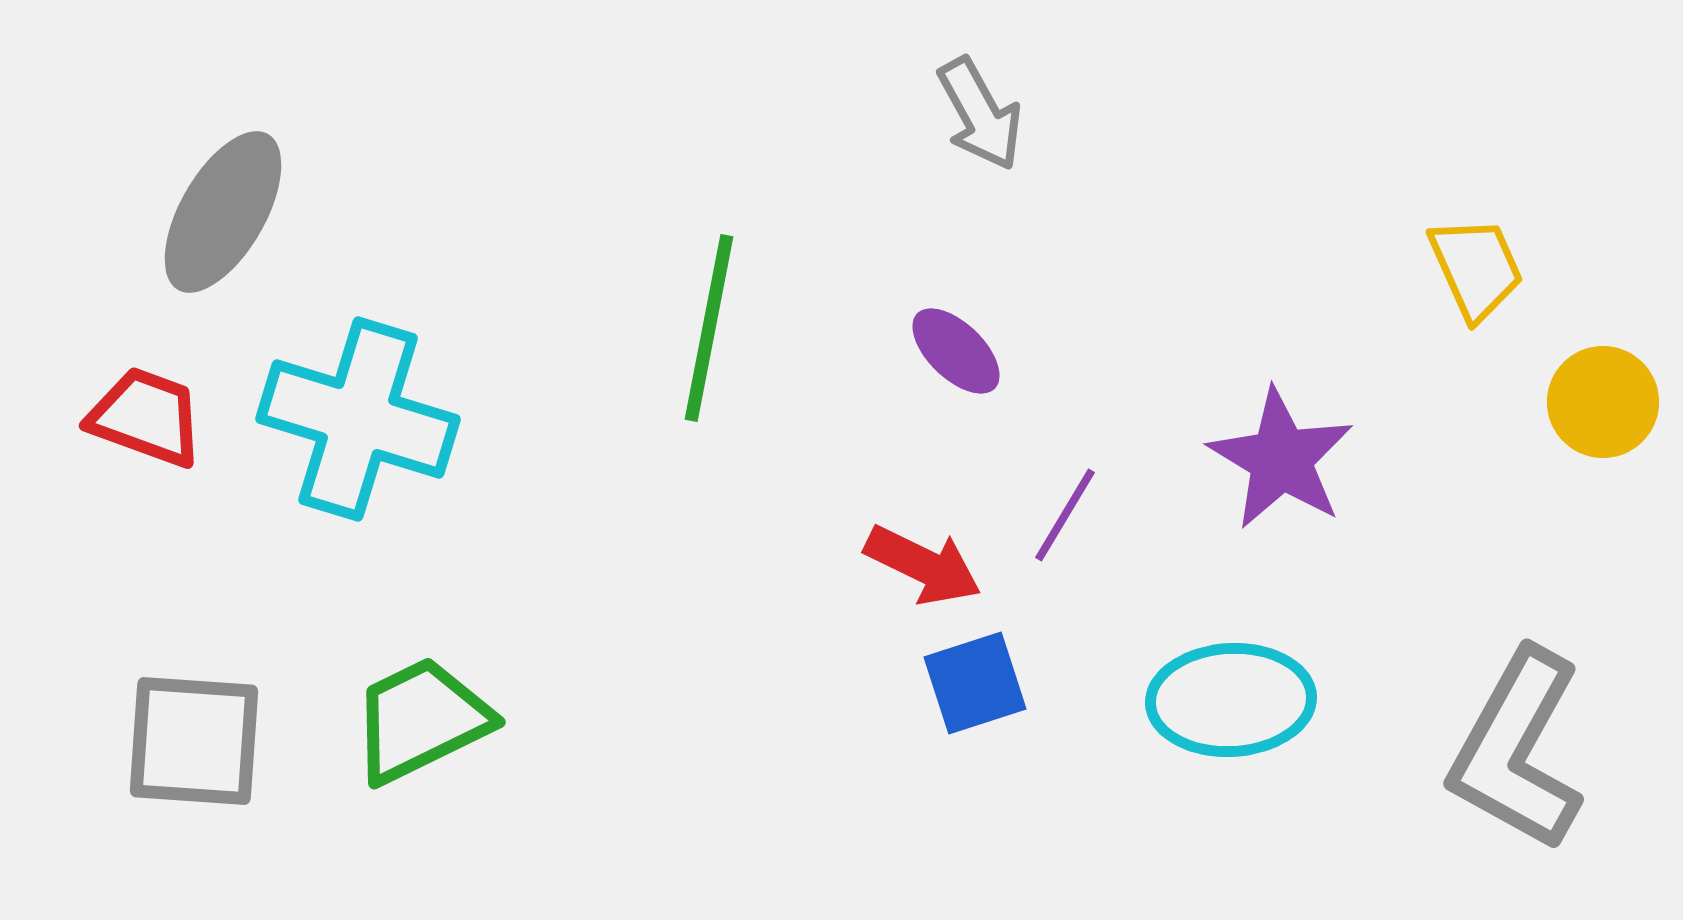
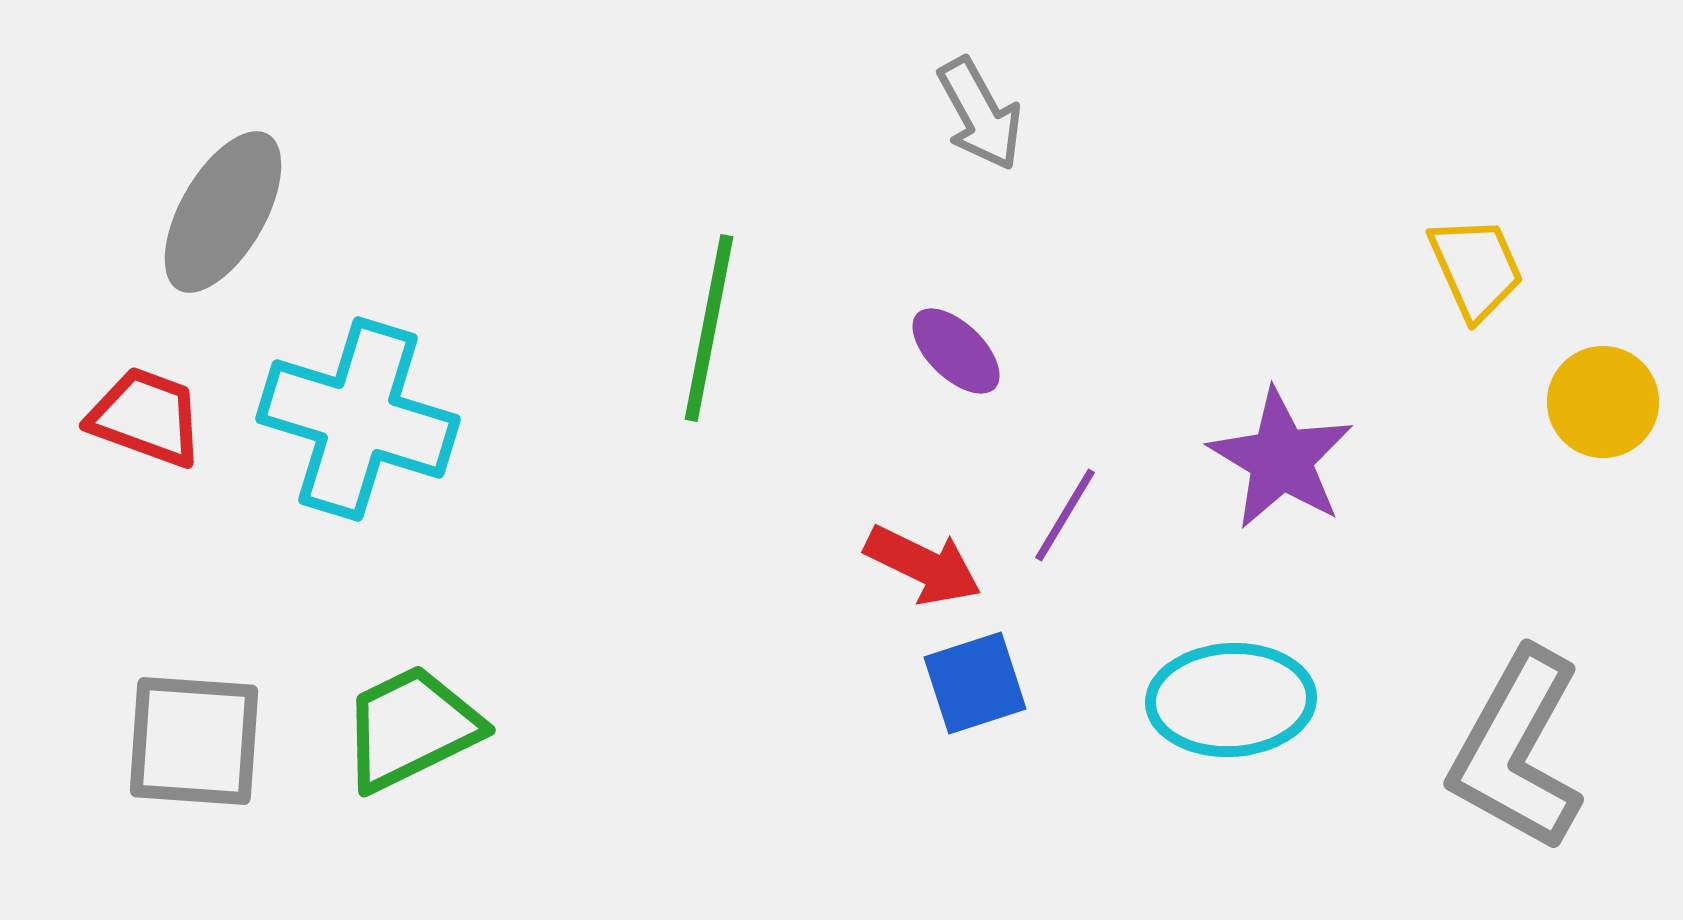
green trapezoid: moved 10 px left, 8 px down
